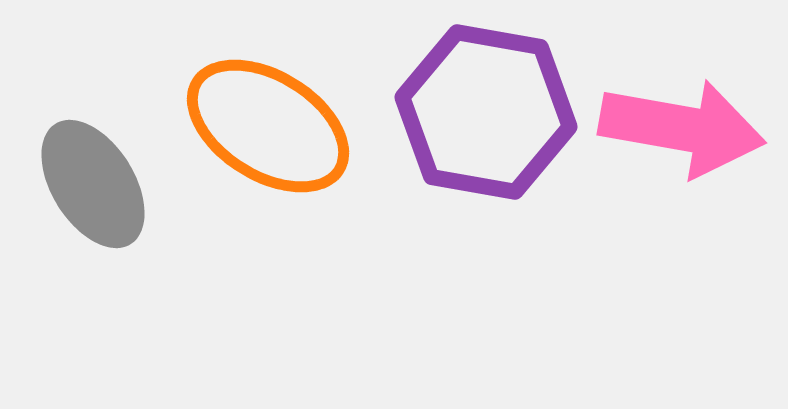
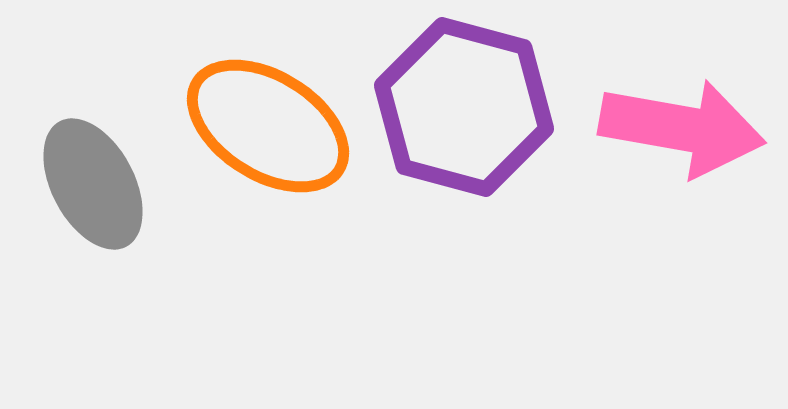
purple hexagon: moved 22 px left, 5 px up; rotated 5 degrees clockwise
gray ellipse: rotated 4 degrees clockwise
